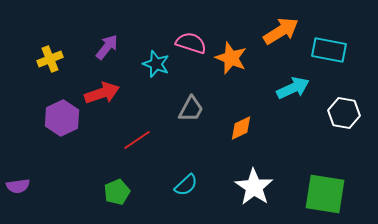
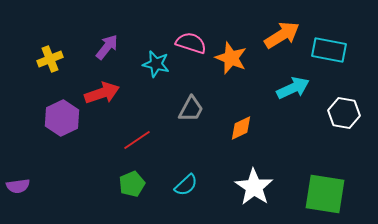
orange arrow: moved 1 px right, 4 px down
cyan star: rotated 8 degrees counterclockwise
green pentagon: moved 15 px right, 8 px up
